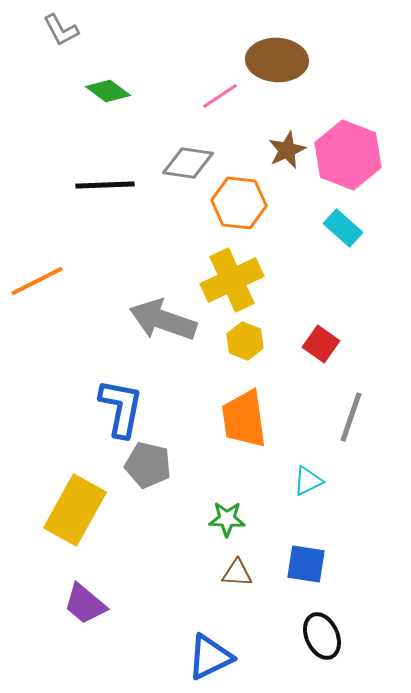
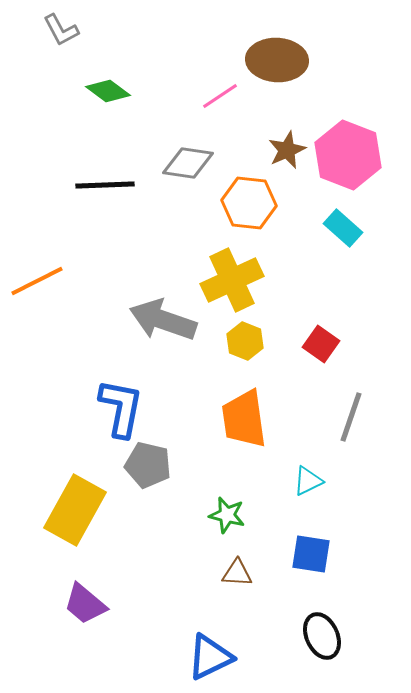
orange hexagon: moved 10 px right
green star: moved 4 px up; rotated 12 degrees clockwise
blue square: moved 5 px right, 10 px up
